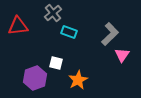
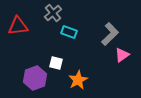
pink triangle: rotated 21 degrees clockwise
